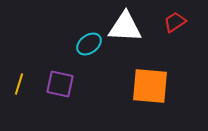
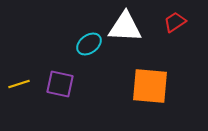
yellow line: rotated 55 degrees clockwise
